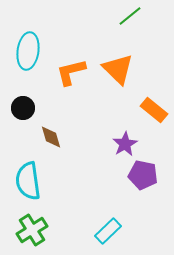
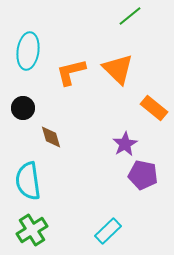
orange rectangle: moved 2 px up
